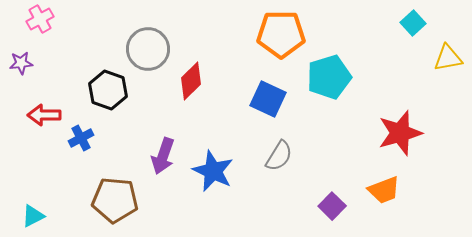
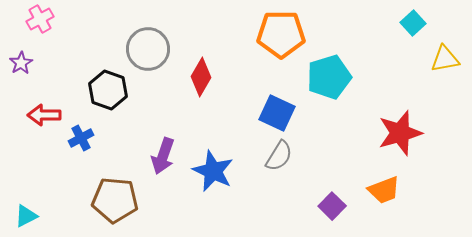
yellow triangle: moved 3 px left, 1 px down
purple star: rotated 25 degrees counterclockwise
red diamond: moved 10 px right, 4 px up; rotated 15 degrees counterclockwise
blue square: moved 9 px right, 14 px down
cyan triangle: moved 7 px left
